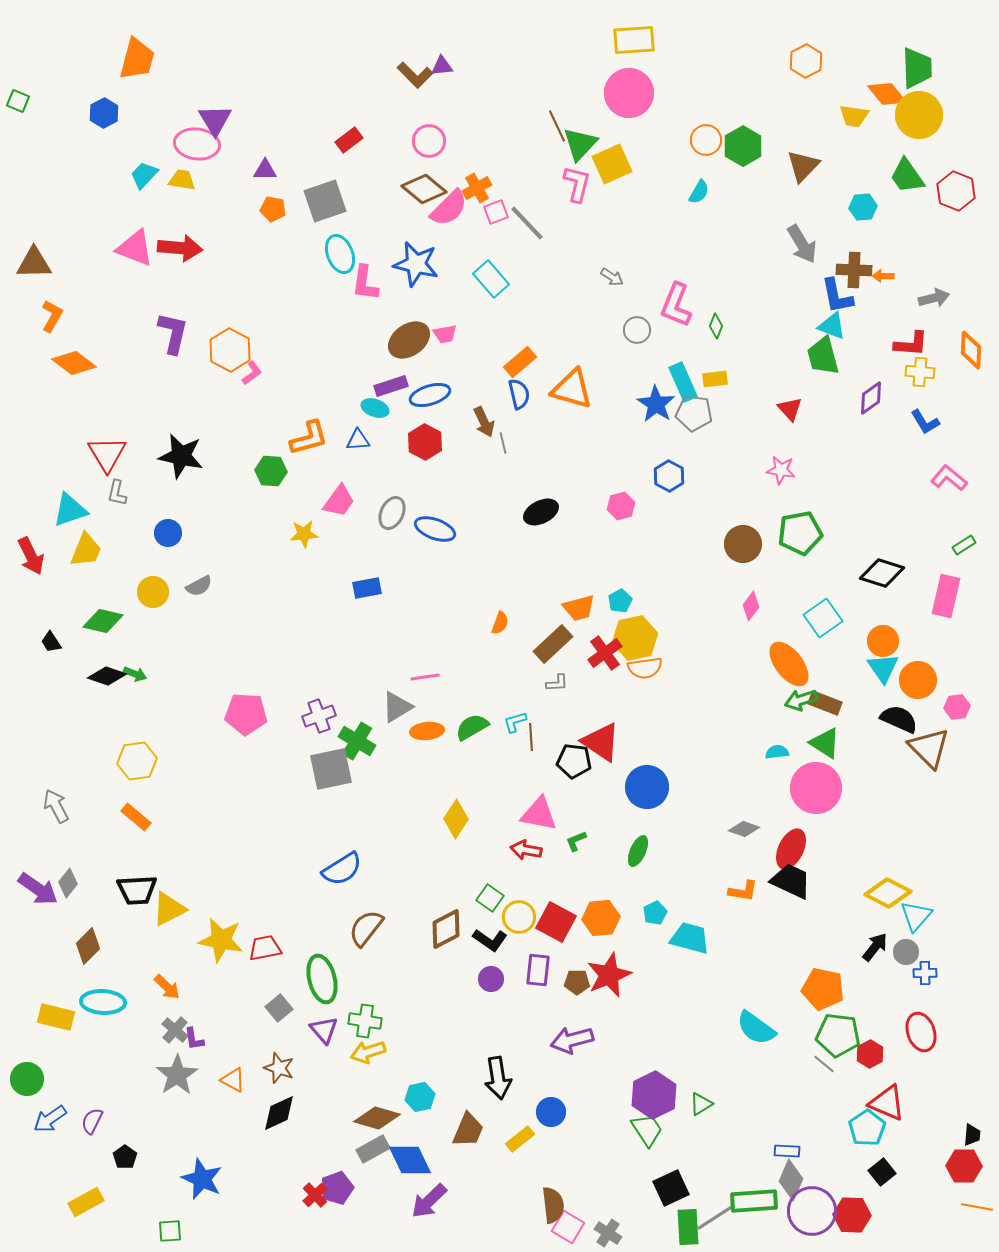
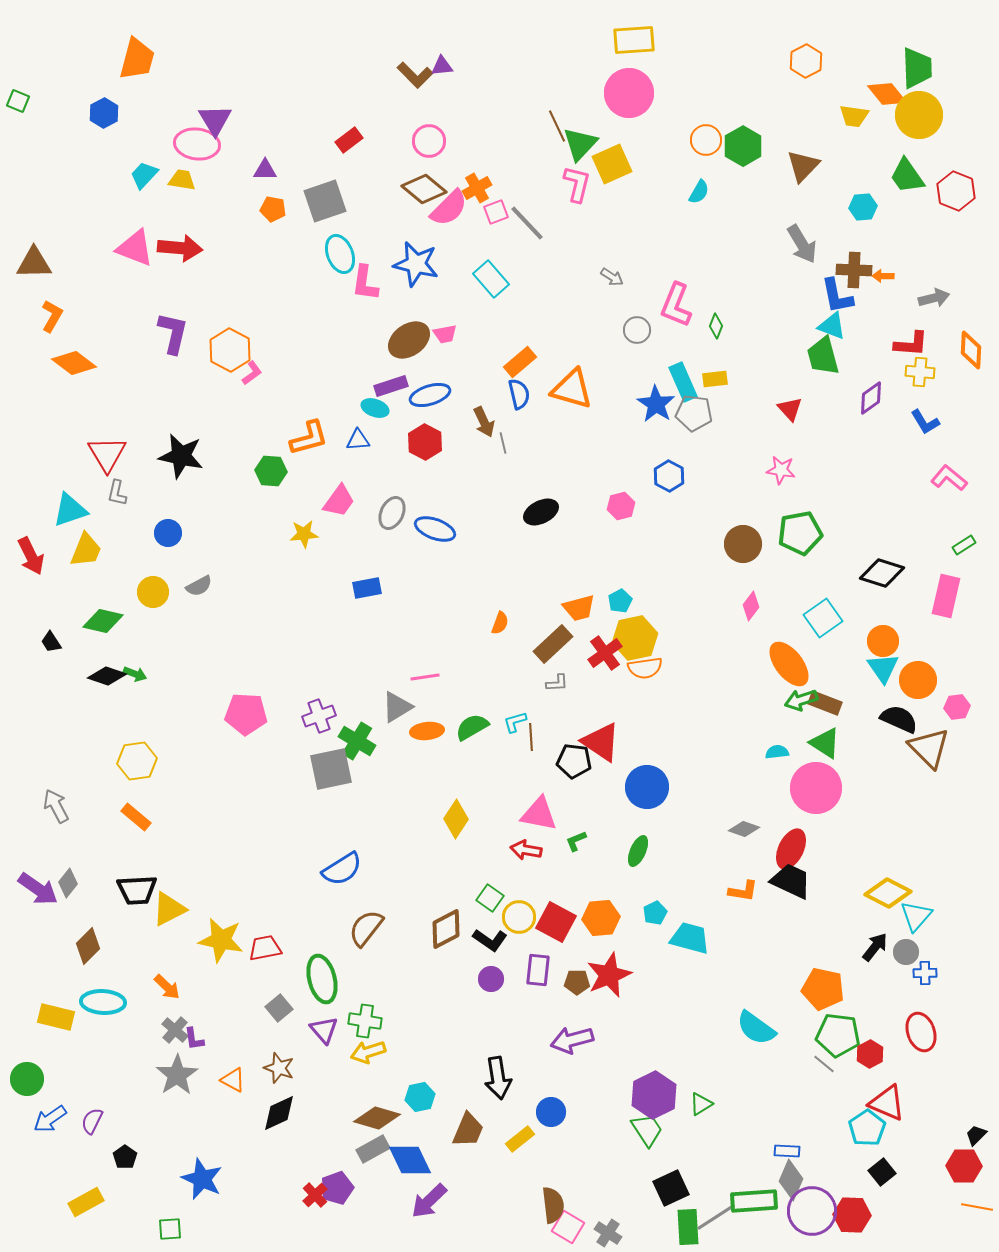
black trapezoid at (972, 1135): moved 4 px right; rotated 140 degrees counterclockwise
green square at (170, 1231): moved 2 px up
